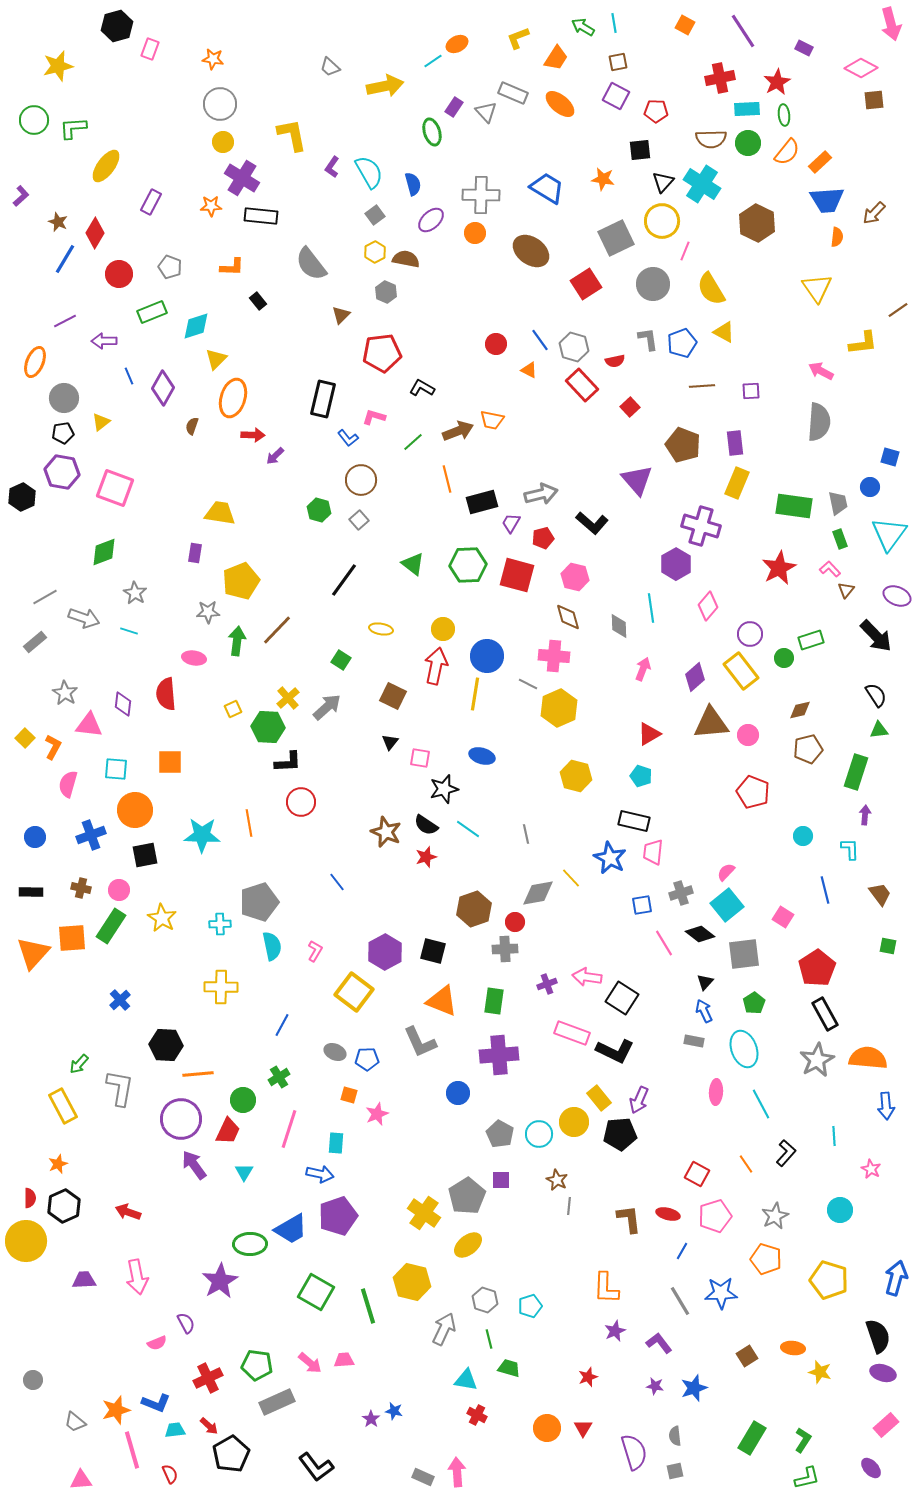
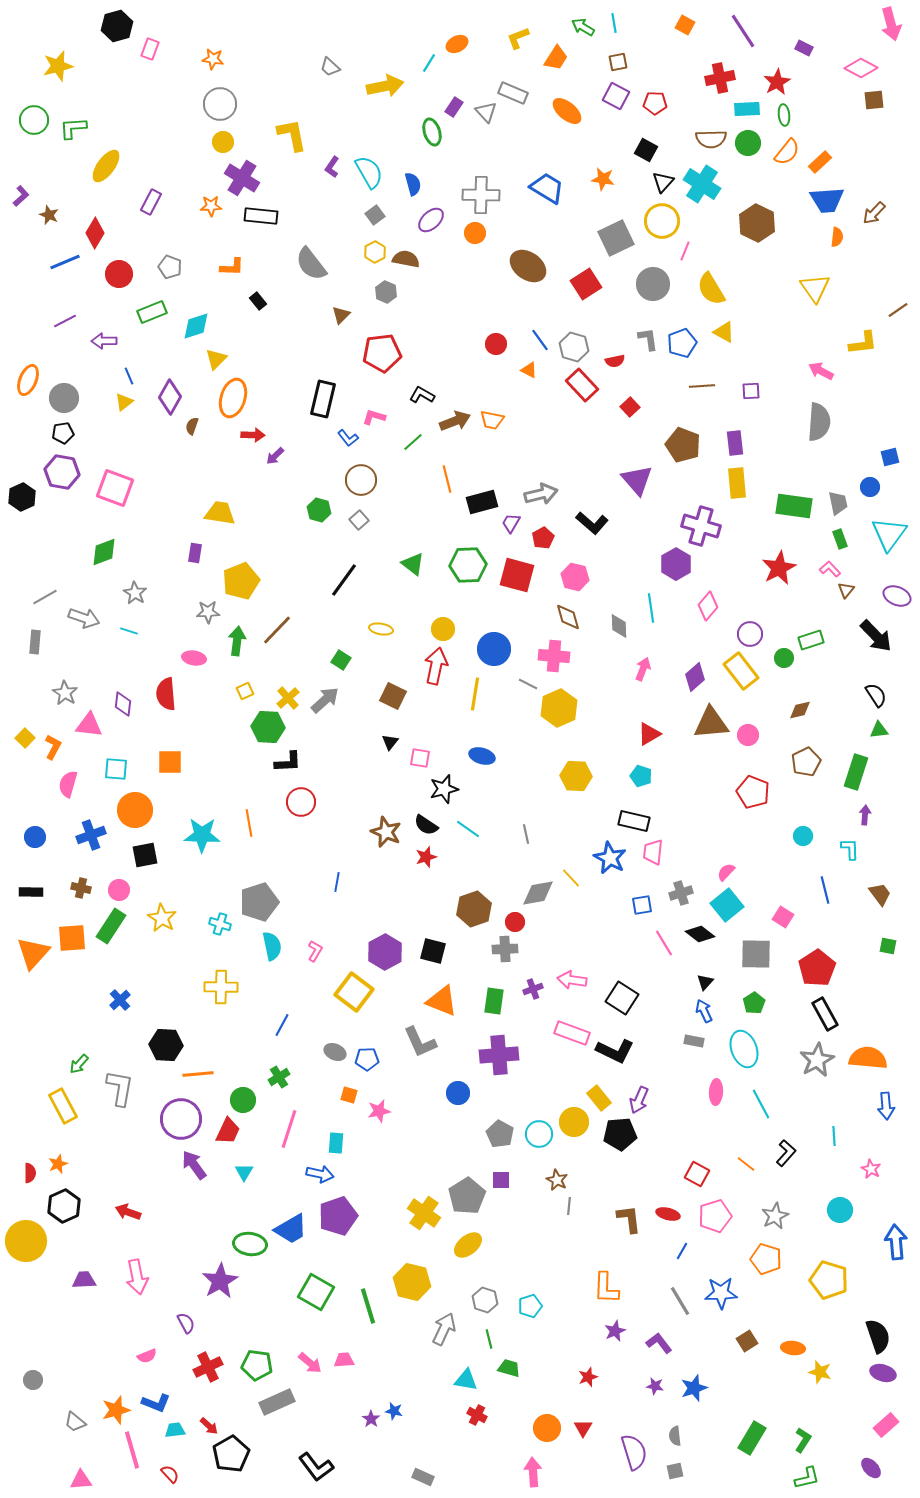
cyan line at (433, 61): moved 4 px left, 2 px down; rotated 24 degrees counterclockwise
orange ellipse at (560, 104): moved 7 px right, 7 px down
red pentagon at (656, 111): moved 1 px left, 8 px up
black square at (640, 150): moved 6 px right; rotated 35 degrees clockwise
brown star at (58, 222): moved 9 px left, 7 px up
brown ellipse at (531, 251): moved 3 px left, 15 px down
blue line at (65, 259): moved 3 px down; rotated 36 degrees clockwise
yellow triangle at (817, 288): moved 2 px left
orange ellipse at (35, 362): moved 7 px left, 18 px down
purple diamond at (163, 388): moved 7 px right, 9 px down
black L-shape at (422, 388): moved 7 px down
yellow triangle at (101, 422): moved 23 px right, 20 px up
brown arrow at (458, 431): moved 3 px left, 10 px up
blue square at (890, 457): rotated 30 degrees counterclockwise
yellow rectangle at (737, 483): rotated 28 degrees counterclockwise
red pentagon at (543, 538): rotated 15 degrees counterclockwise
gray rectangle at (35, 642): rotated 45 degrees counterclockwise
blue circle at (487, 656): moved 7 px right, 7 px up
gray arrow at (327, 707): moved 2 px left, 7 px up
yellow square at (233, 709): moved 12 px right, 18 px up
brown pentagon at (808, 749): moved 2 px left, 13 px down; rotated 12 degrees counterclockwise
yellow hexagon at (576, 776): rotated 12 degrees counterclockwise
blue line at (337, 882): rotated 48 degrees clockwise
cyan cross at (220, 924): rotated 20 degrees clockwise
gray square at (744, 954): moved 12 px right; rotated 8 degrees clockwise
pink arrow at (587, 977): moved 15 px left, 3 px down
purple cross at (547, 984): moved 14 px left, 5 px down
pink star at (377, 1114): moved 2 px right, 3 px up; rotated 10 degrees clockwise
orange line at (746, 1164): rotated 18 degrees counterclockwise
red semicircle at (30, 1198): moved 25 px up
green ellipse at (250, 1244): rotated 8 degrees clockwise
blue arrow at (896, 1278): moved 36 px up; rotated 20 degrees counterclockwise
pink semicircle at (157, 1343): moved 10 px left, 13 px down
brown square at (747, 1356): moved 15 px up
red cross at (208, 1378): moved 11 px up
pink arrow at (457, 1472): moved 76 px right
red semicircle at (170, 1474): rotated 18 degrees counterclockwise
